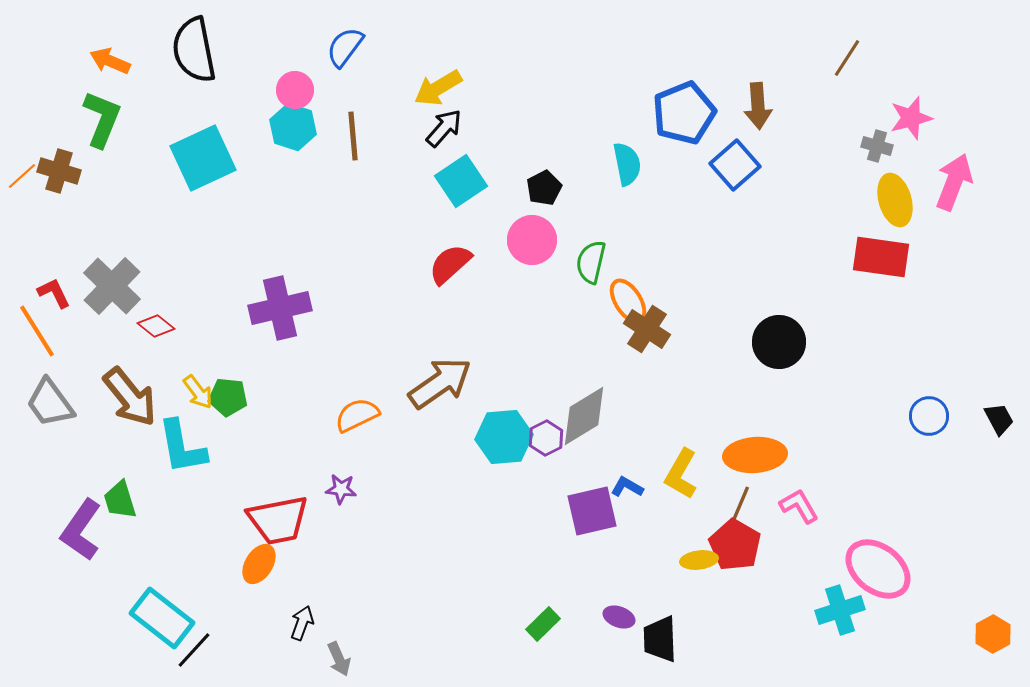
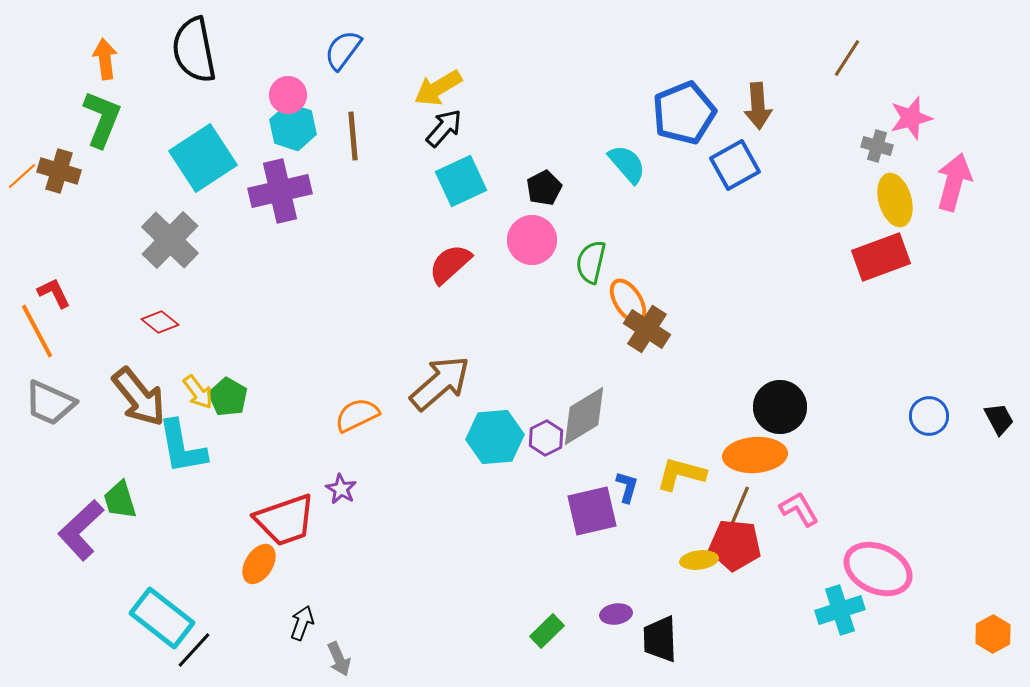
blue semicircle at (345, 47): moved 2 px left, 3 px down
orange arrow at (110, 61): moved 5 px left, 2 px up; rotated 60 degrees clockwise
pink circle at (295, 90): moved 7 px left, 5 px down
cyan square at (203, 158): rotated 8 degrees counterclockwise
cyan semicircle at (627, 164): rotated 30 degrees counterclockwise
blue square at (735, 165): rotated 12 degrees clockwise
cyan square at (461, 181): rotated 9 degrees clockwise
pink arrow at (954, 182): rotated 6 degrees counterclockwise
red rectangle at (881, 257): rotated 28 degrees counterclockwise
gray cross at (112, 286): moved 58 px right, 46 px up
purple cross at (280, 308): moved 117 px up
red diamond at (156, 326): moved 4 px right, 4 px up
orange line at (37, 331): rotated 4 degrees clockwise
black circle at (779, 342): moved 1 px right, 65 px down
brown arrow at (440, 383): rotated 6 degrees counterclockwise
brown arrow at (130, 397): moved 9 px right
green pentagon at (228, 397): rotated 24 degrees clockwise
gray trapezoid at (50, 403): rotated 30 degrees counterclockwise
cyan hexagon at (504, 437): moved 9 px left
yellow L-shape at (681, 474): rotated 75 degrees clockwise
blue L-shape at (627, 487): rotated 76 degrees clockwise
purple star at (341, 489): rotated 24 degrees clockwise
pink L-shape at (799, 506): moved 3 px down
red trapezoid at (278, 520): moved 7 px right; rotated 8 degrees counterclockwise
purple L-shape at (81, 530): rotated 12 degrees clockwise
red pentagon at (735, 545): rotated 24 degrees counterclockwise
pink ellipse at (878, 569): rotated 14 degrees counterclockwise
purple ellipse at (619, 617): moved 3 px left, 3 px up; rotated 28 degrees counterclockwise
green rectangle at (543, 624): moved 4 px right, 7 px down
